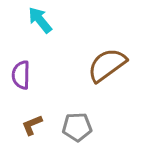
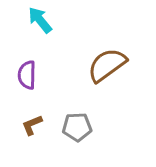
purple semicircle: moved 6 px right
